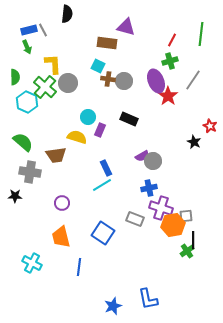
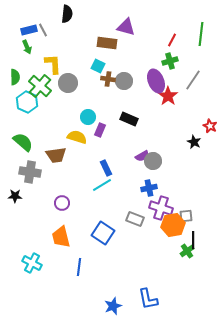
green cross at (45, 87): moved 5 px left, 1 px up
